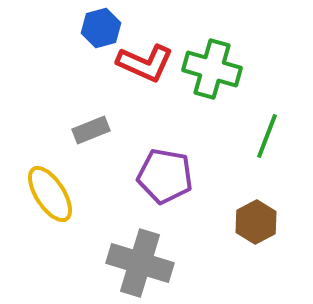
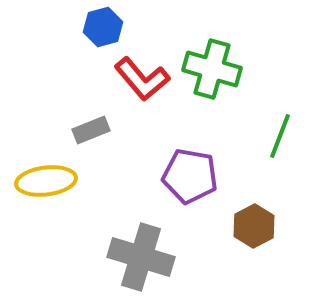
blue hexagon: moved 2 px right, 1 px up
red L-shape: moved 3 px left, 16 px down; rotated 26 degrees clockwise
green line: moved 13 px right
purple pentagon: moved 25 px right
yellow ellipse: moved 4 px left, 13 px up; rotated 64 degrees counterclockwise
brown hexagon: moved 2 px left, 4 px down
gray cross: moved 1 px right, 6 px up
